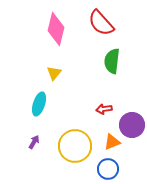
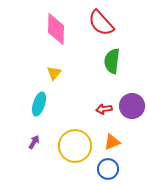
pink diamond: rotated 12 degrees counterclockwise
purple circle: moved 19 px up
